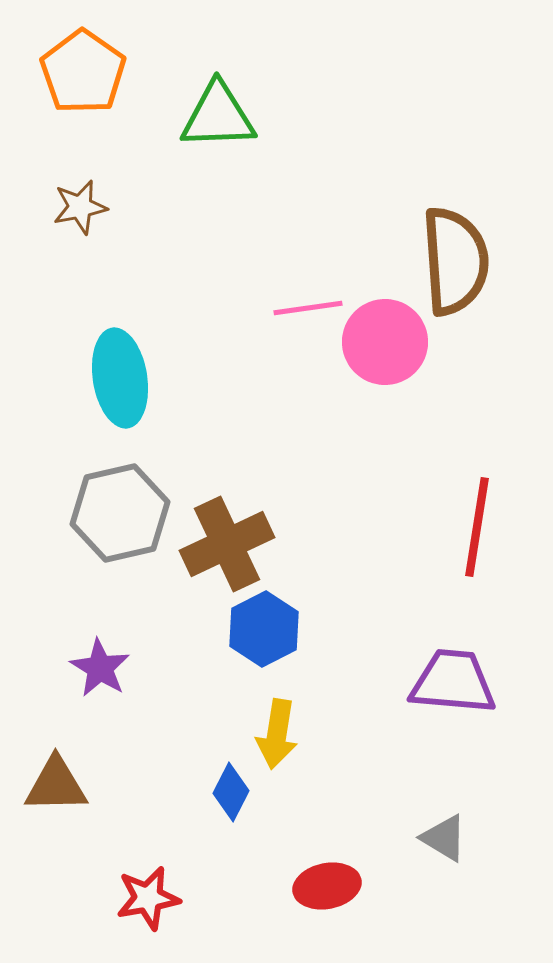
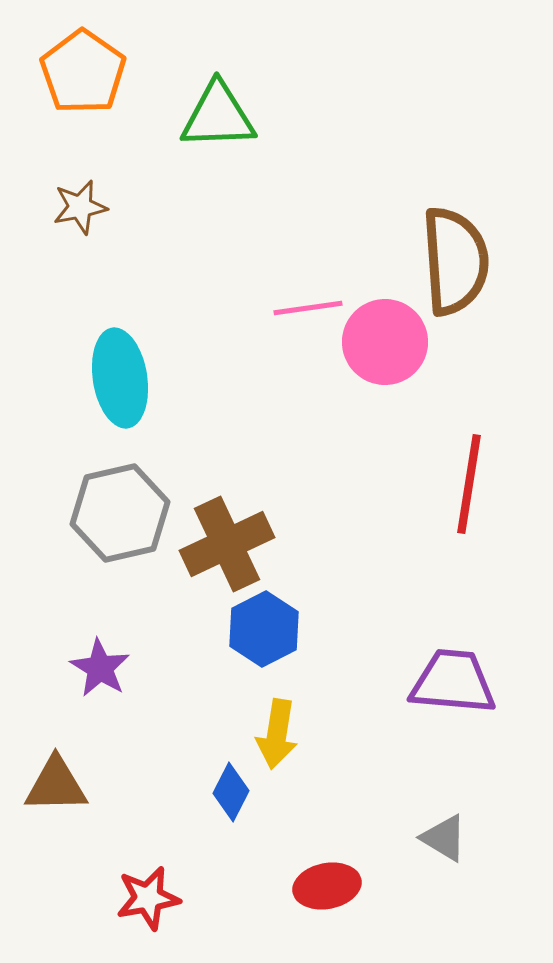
red line: moved 8 px left, 43 px up
